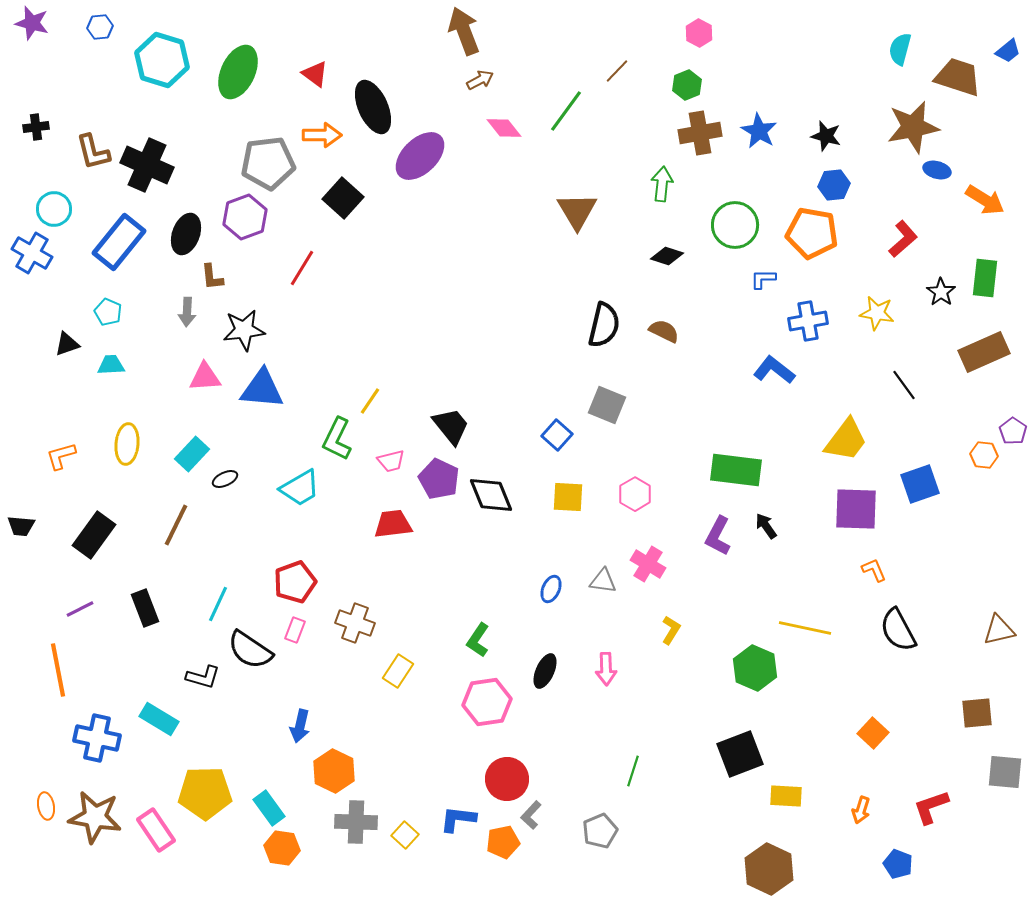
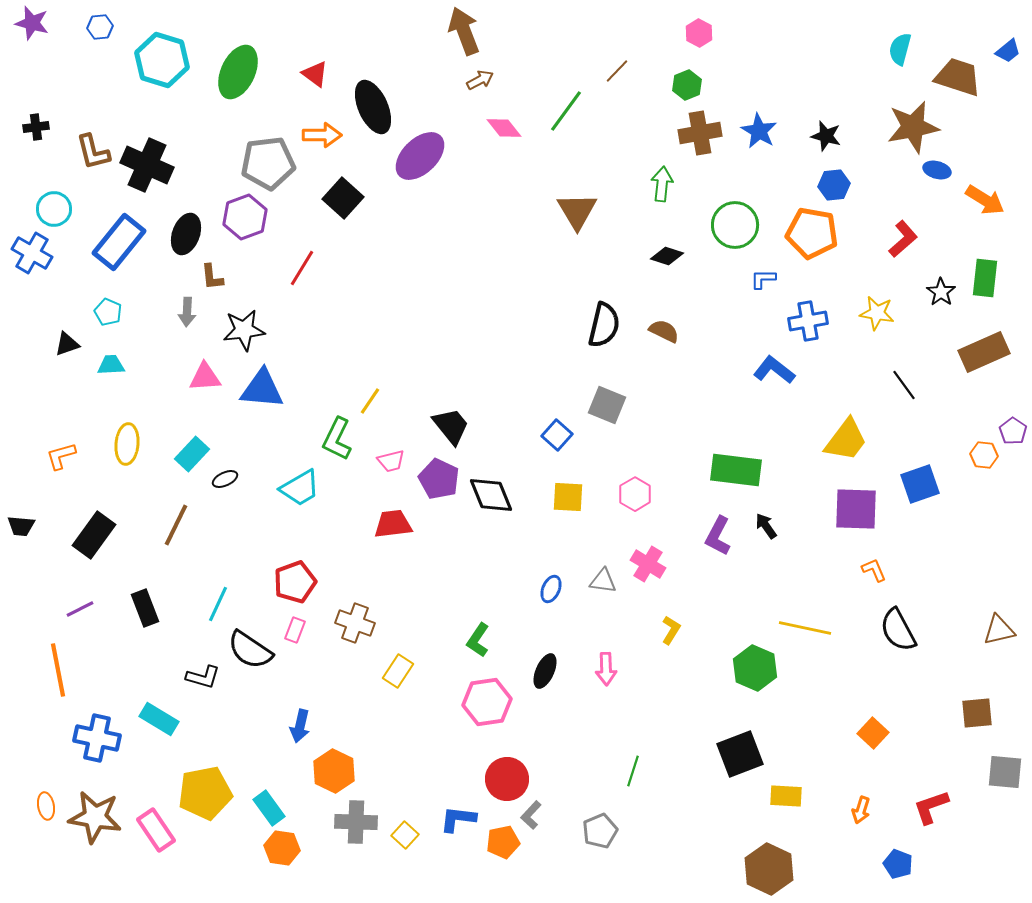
yellow pentagon at (205, 793): rotated 10 degrees counterclockwise
